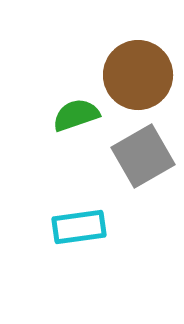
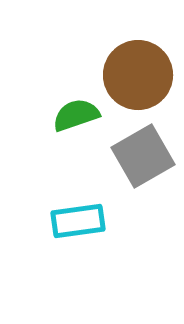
cyan rectangle: moved 1 px left, 6 px up
